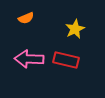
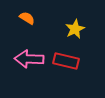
orange semicircle: moved 1 px right; rotated 126 degrees counterclockwise
red rectangle: moved 1 px down
